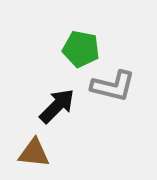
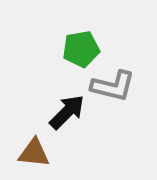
green pentagon: rotated 21 degrees counterclockwise
black arrow: moved 10 px right, 6 px down
